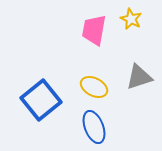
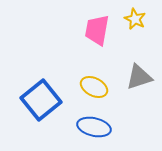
yellow star: moved 4 px right
pink trapezoid: moved 3 px right
blue ellipse: rotated 56 degrees counterclockwise
